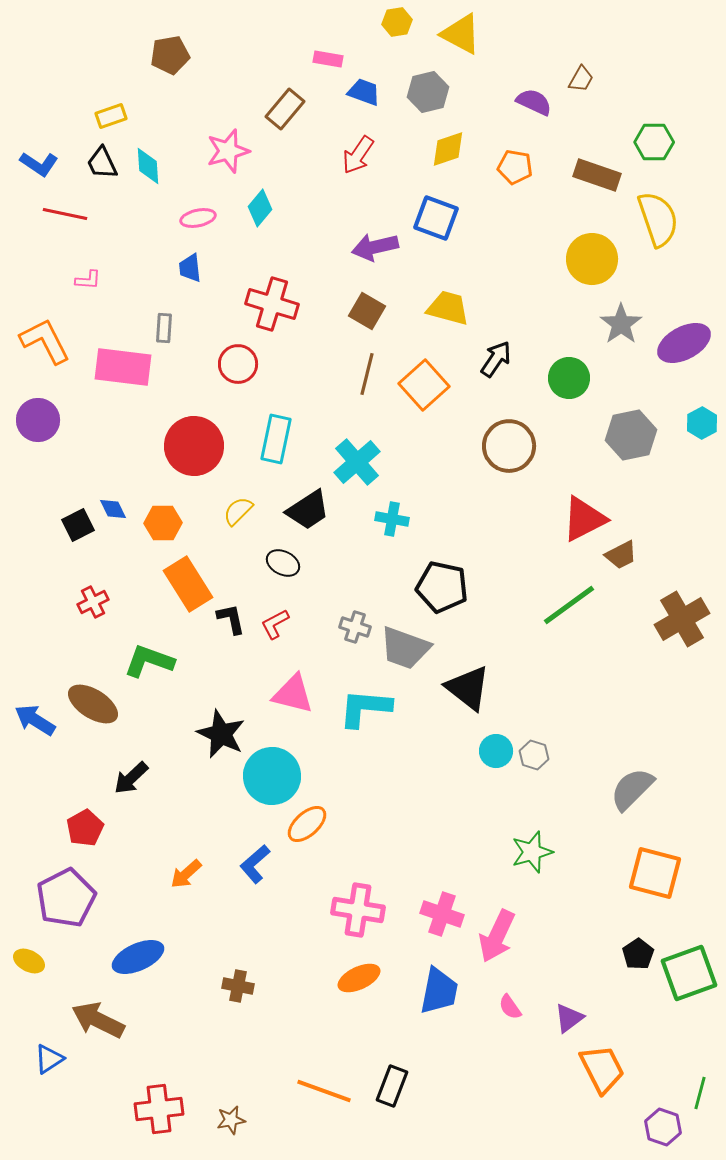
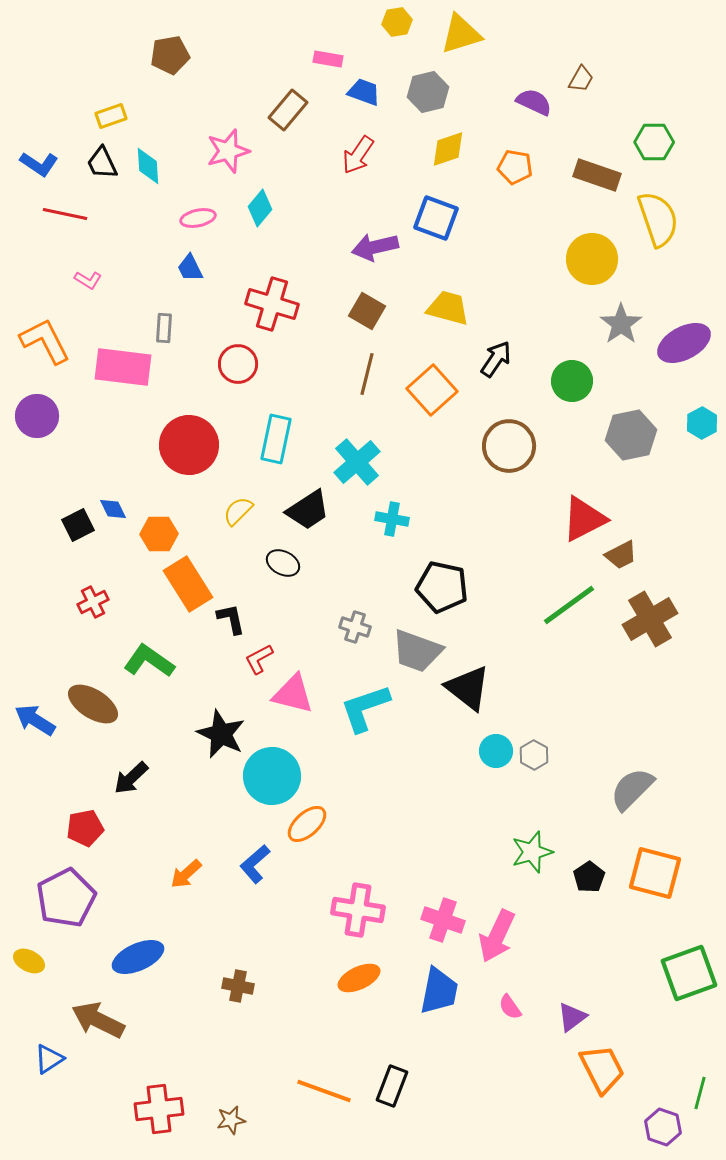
yellow triangle at (461, 34): rotated 45 degrees counterclockwise
brown rectangle at (285, 109): moved 3 px right, 1 px down
blue trapezoid at (190, 268): rotated 20 degrees counterclockwise
pink L-shape at (88, 280): rotated 28 degrees clockwise
green circle at (569, 378): moved 3 px right, 3 px down
orange square at (424, 385): moved 8 px right, 5 px down
purple circle at (38, 420): moved 1 px left, 4 px up
red circle at (194, 446): moved 5 px left, 1 px up
orange hexagon at (163, 523): moved 4 px left, 11 px down
brown cross at (682, 619): moved 32 px left
red L-shape at (275, 624): moved 16 px left, 35 px down
gray trapezoid at (405, 648): moved 12 px right, 3 px down
green L-shape at (149, 661): rotated 15 degrees clockwise
cyan L-shape at (365, 708): rotated 24 degrees counterclockwise
gray hexagon at (534, 755): rotated 12 degrees clockwise
red pentagon at (85, 828): rotated 18 degrees clockwise
pink cross at (442, 914): moved 1 px right, 6 px down
black pentagon at (638, 954): moved 49 px left, 77 px up
purple triangle at (569, 1018): moved 3 px right, 1 px up
